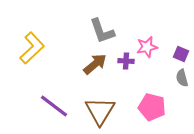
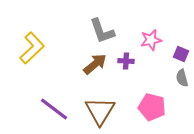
pink star: moved 4 px right, 7 px up
purple line: moved 3 px down
